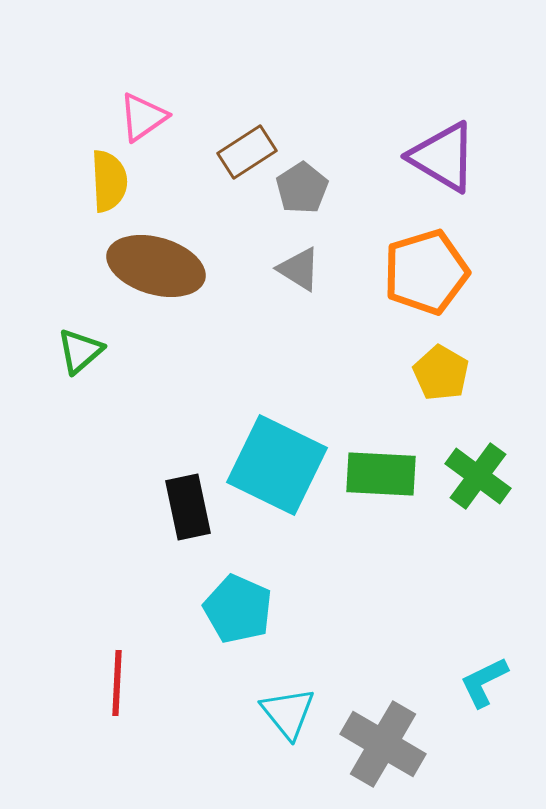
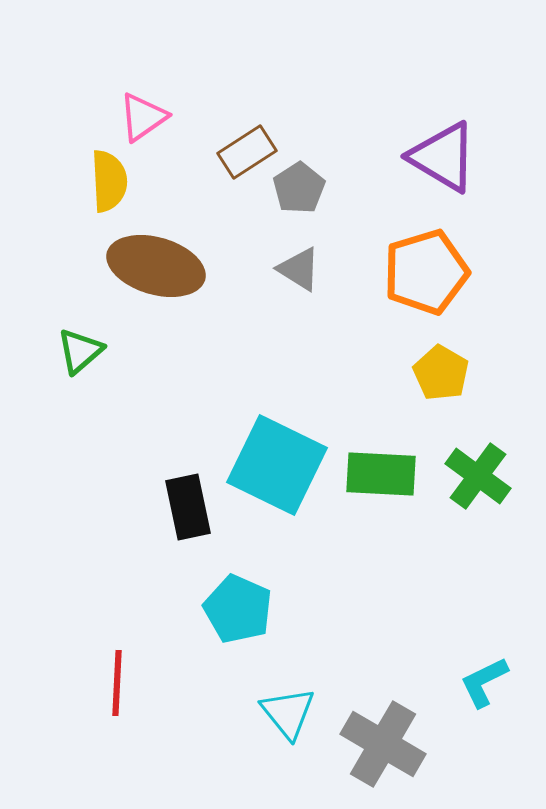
gray pentagon: moved 3 px left
